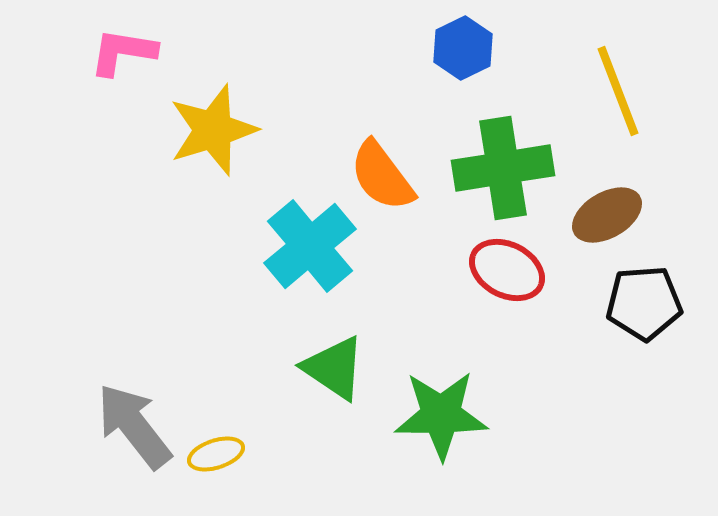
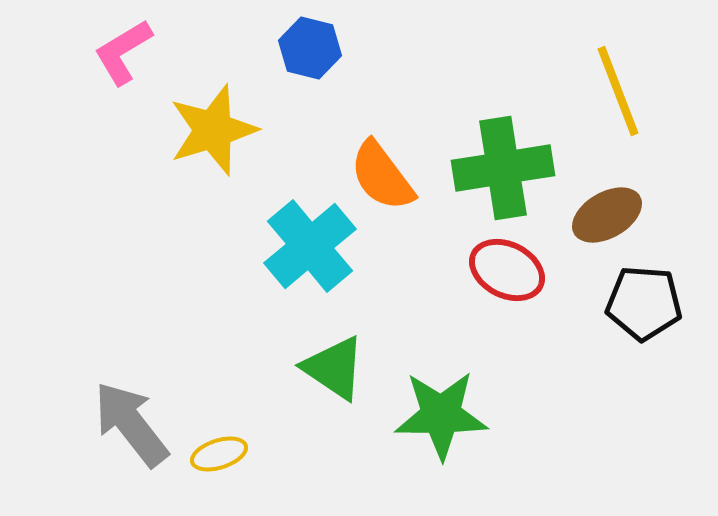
blue hexagon: moved 153 px left; rotated 20 degrees counterclockwise
pink L-shape: rotated 40 degrees counterclockwise
black pentagon: rotated 8 degrees clockwise
gray arrow: moved 3 px left, 2 px up
yellow ellipse: moved 3 px right
